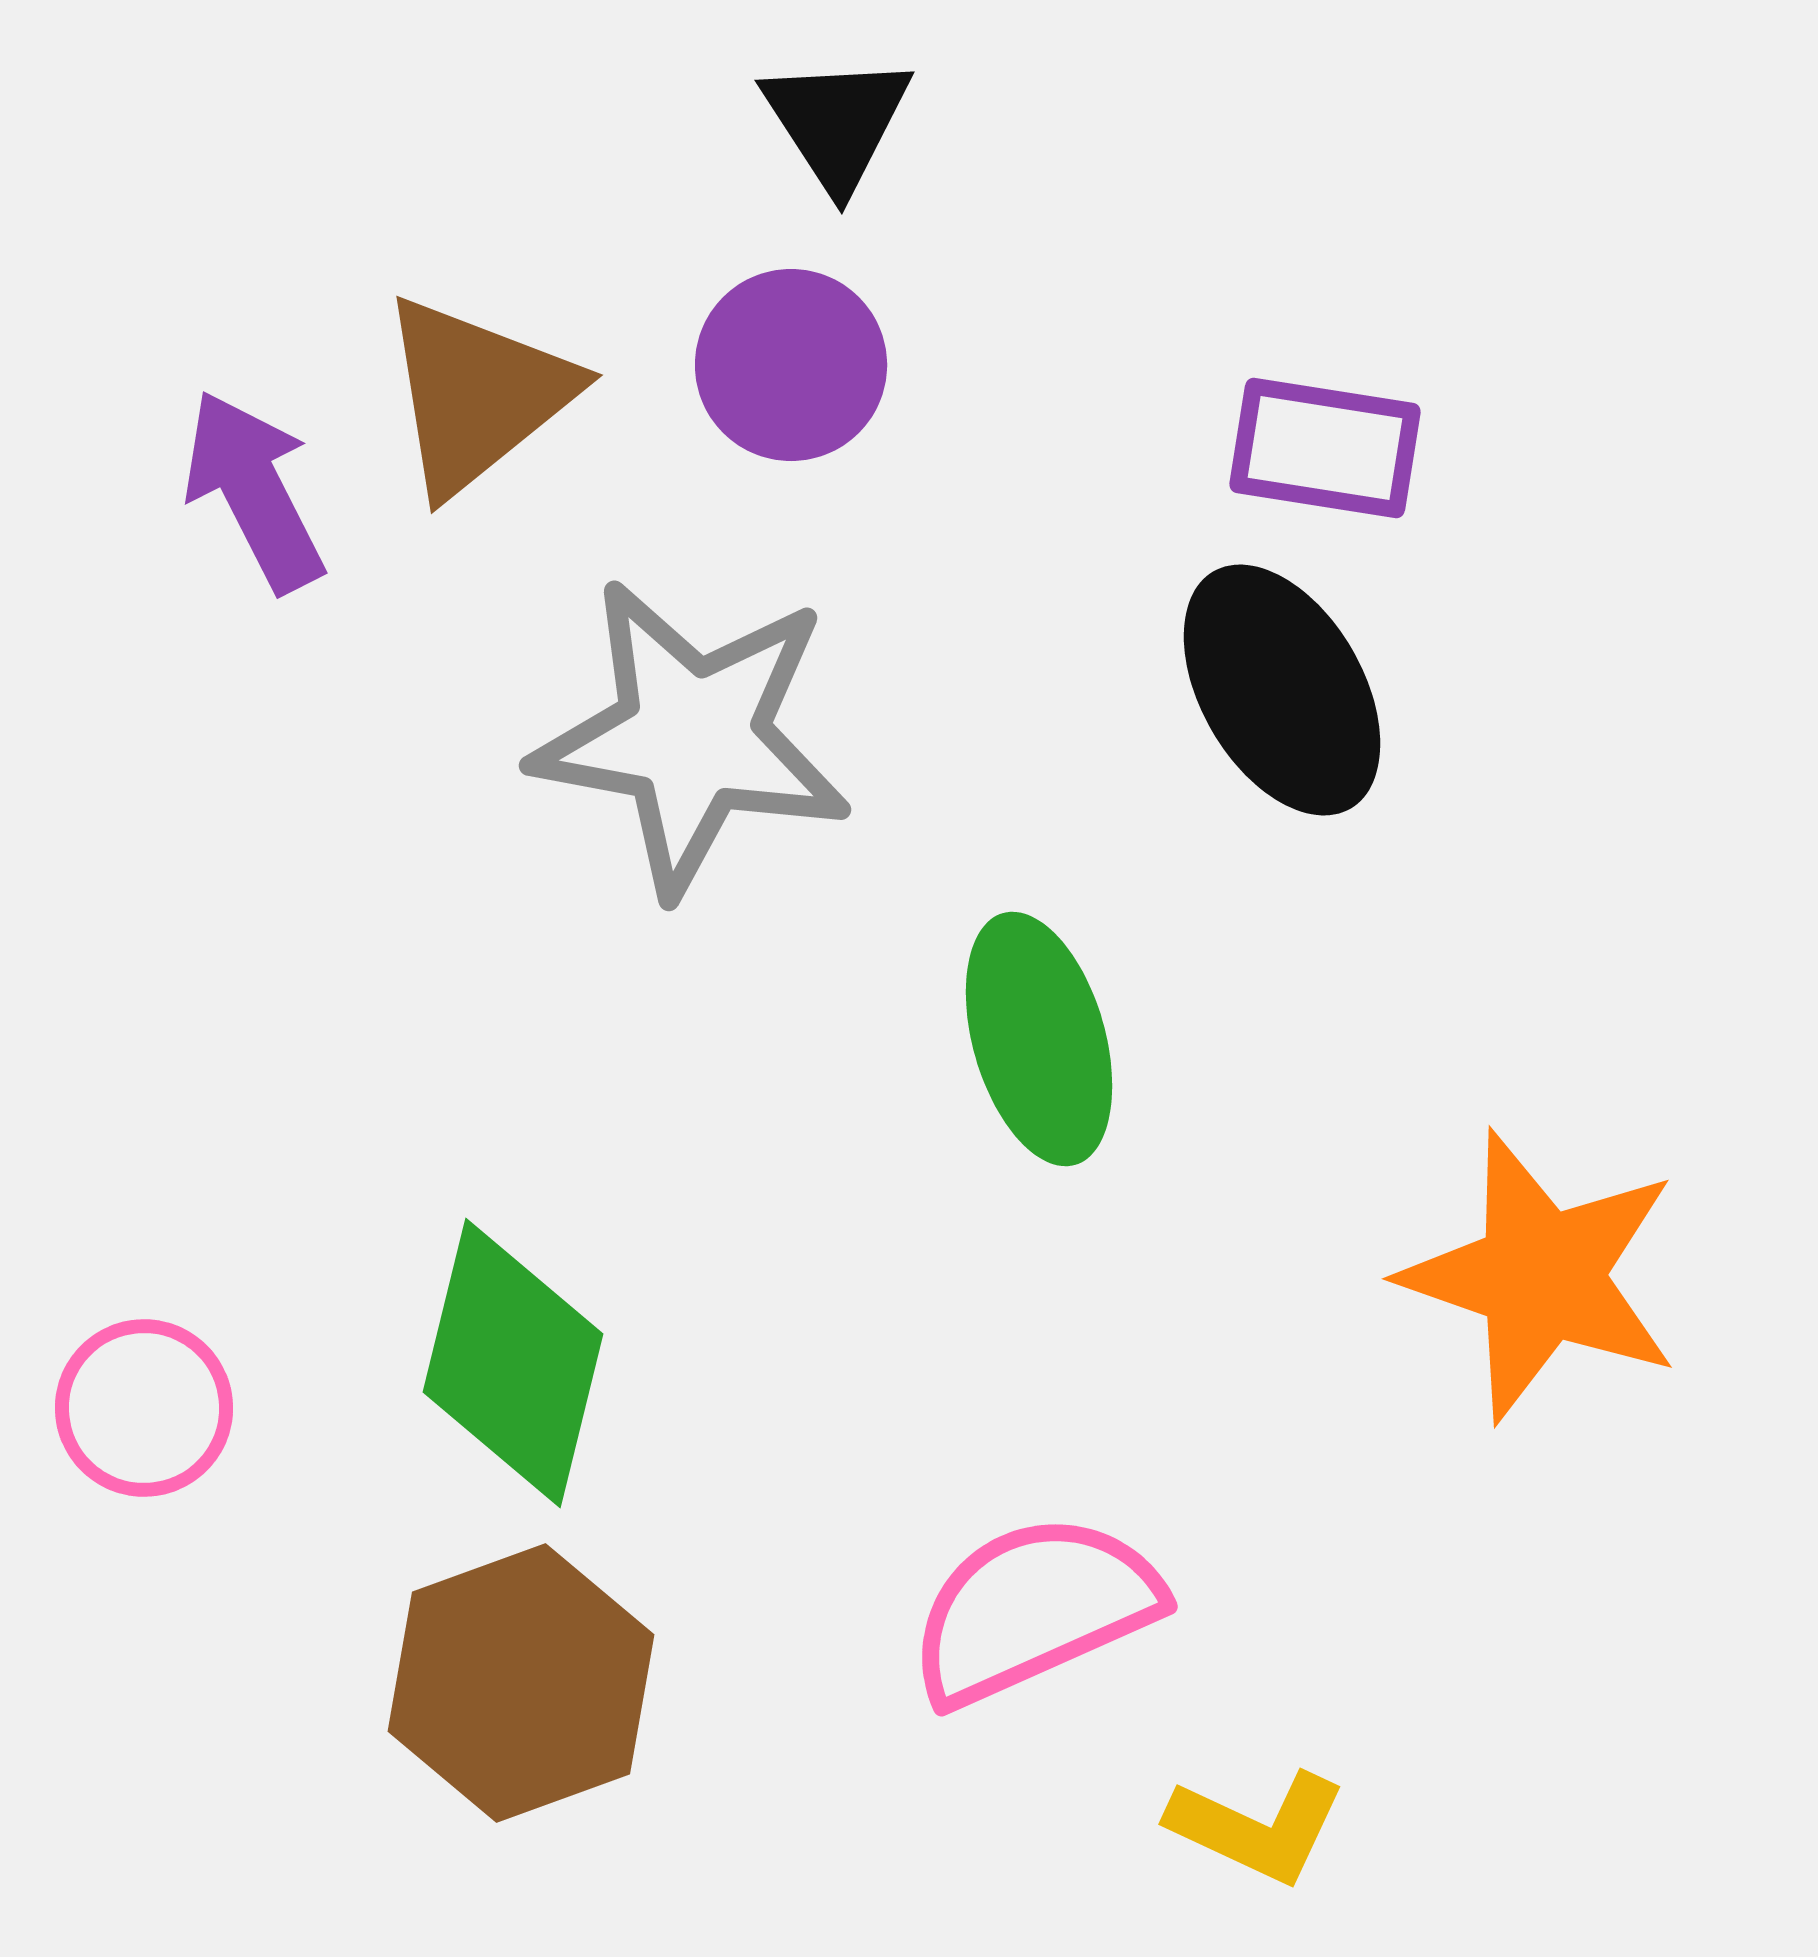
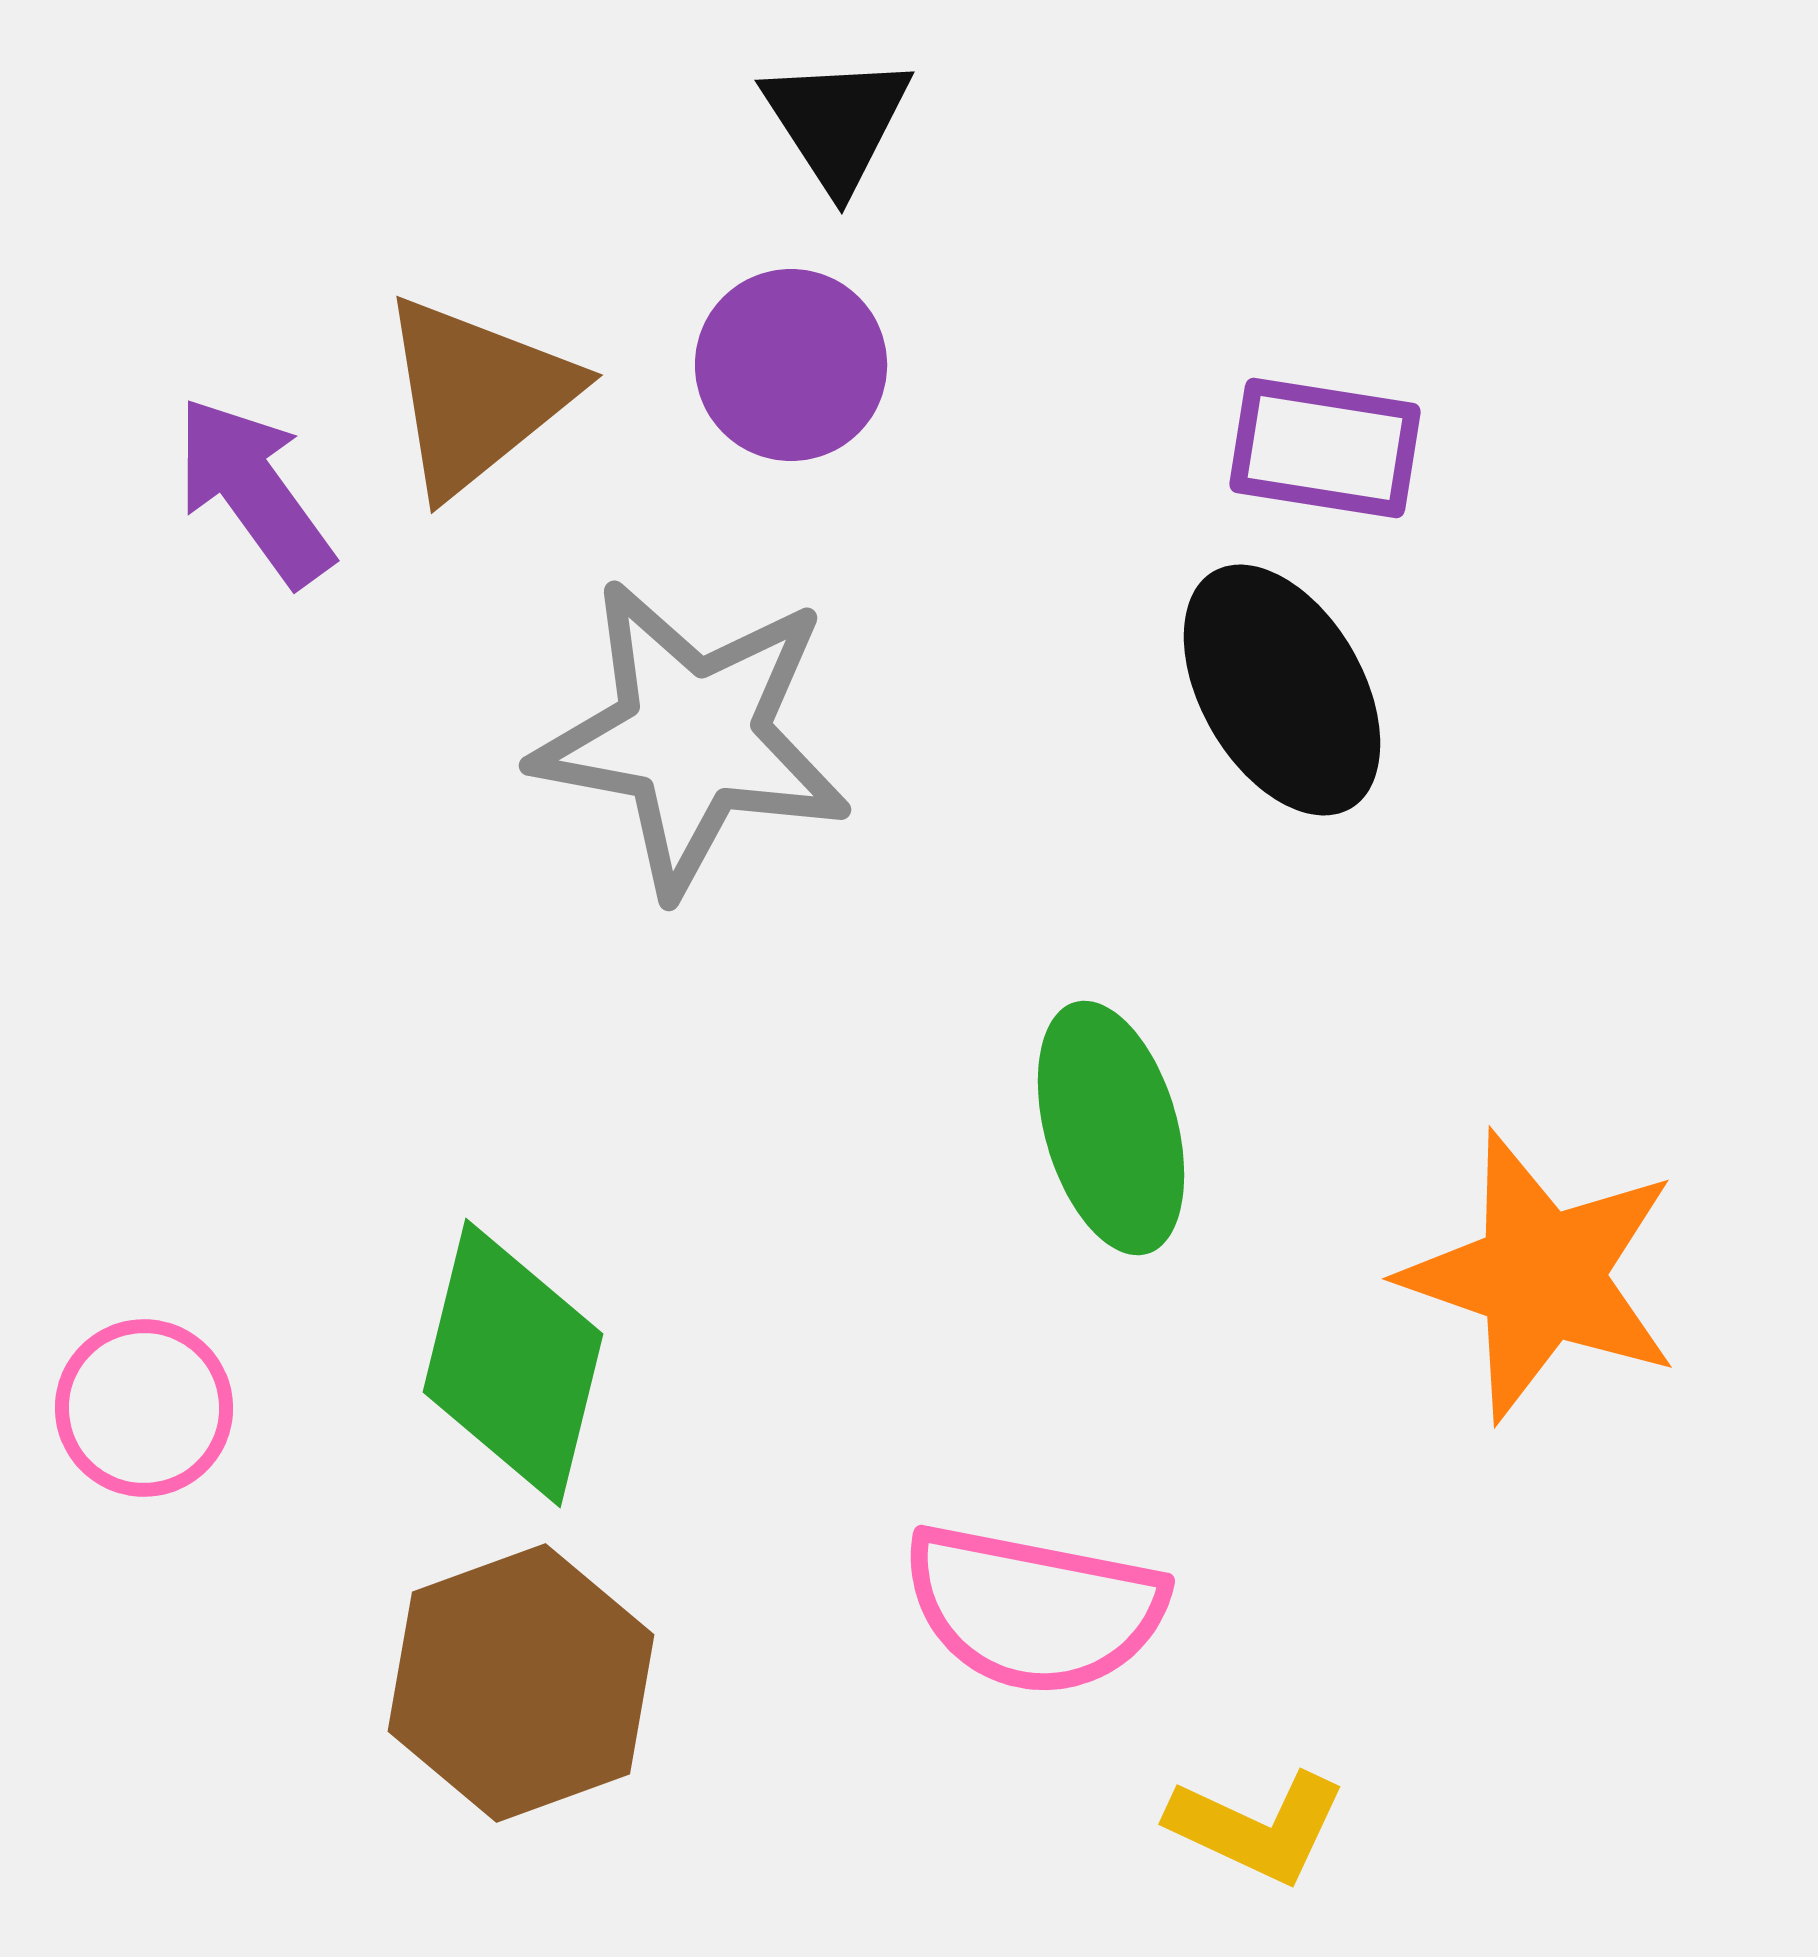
purple arrow: rotated 9 degrees counterclockwise
green ellipse: moved 72 px right, 89 px down
pink semicircle: rotated 145 degrees counterclockwise
